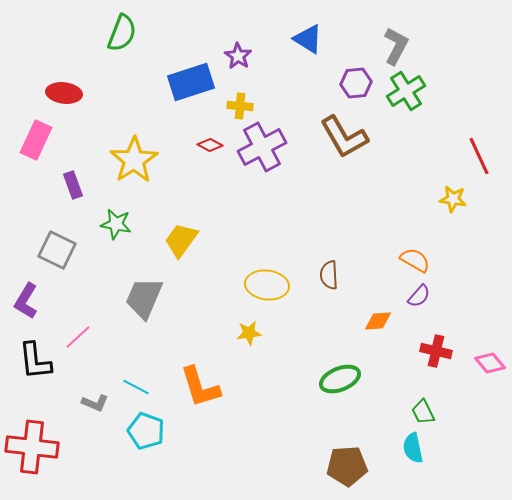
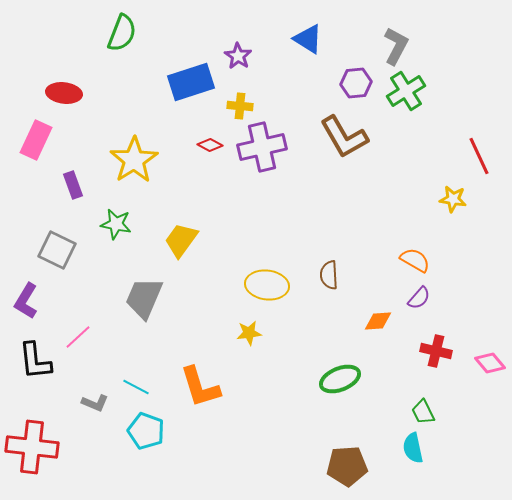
purple cross at (262, 147): rotated 15 degrees clockwise
purple semicircle at (419, 296): moved 2 px down
